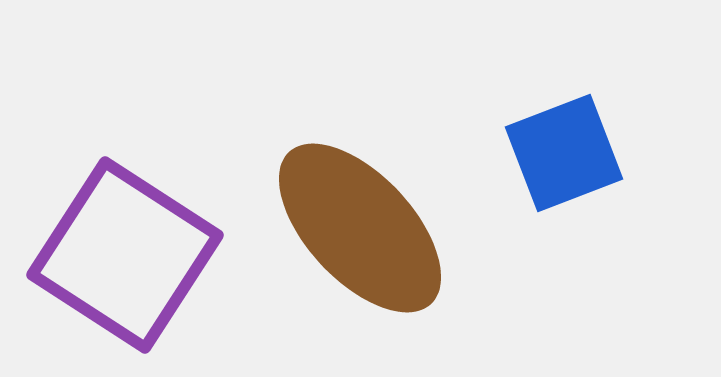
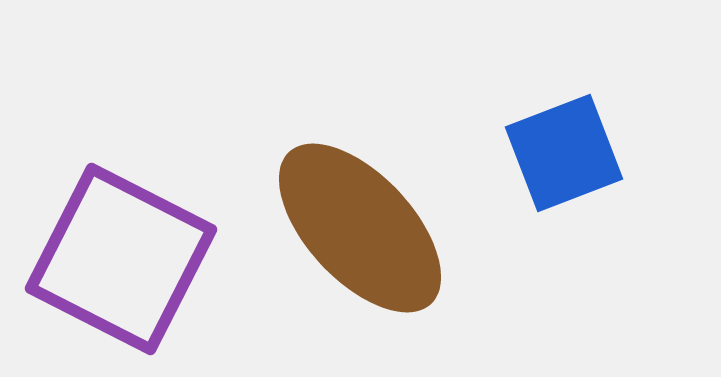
purple square: moved 4 px left, 4 px down; rotated 6 degrees counterclockwise
